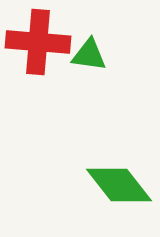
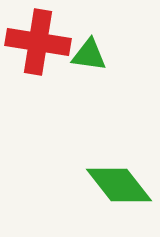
red cross: rotated 4 degrees clockwise
